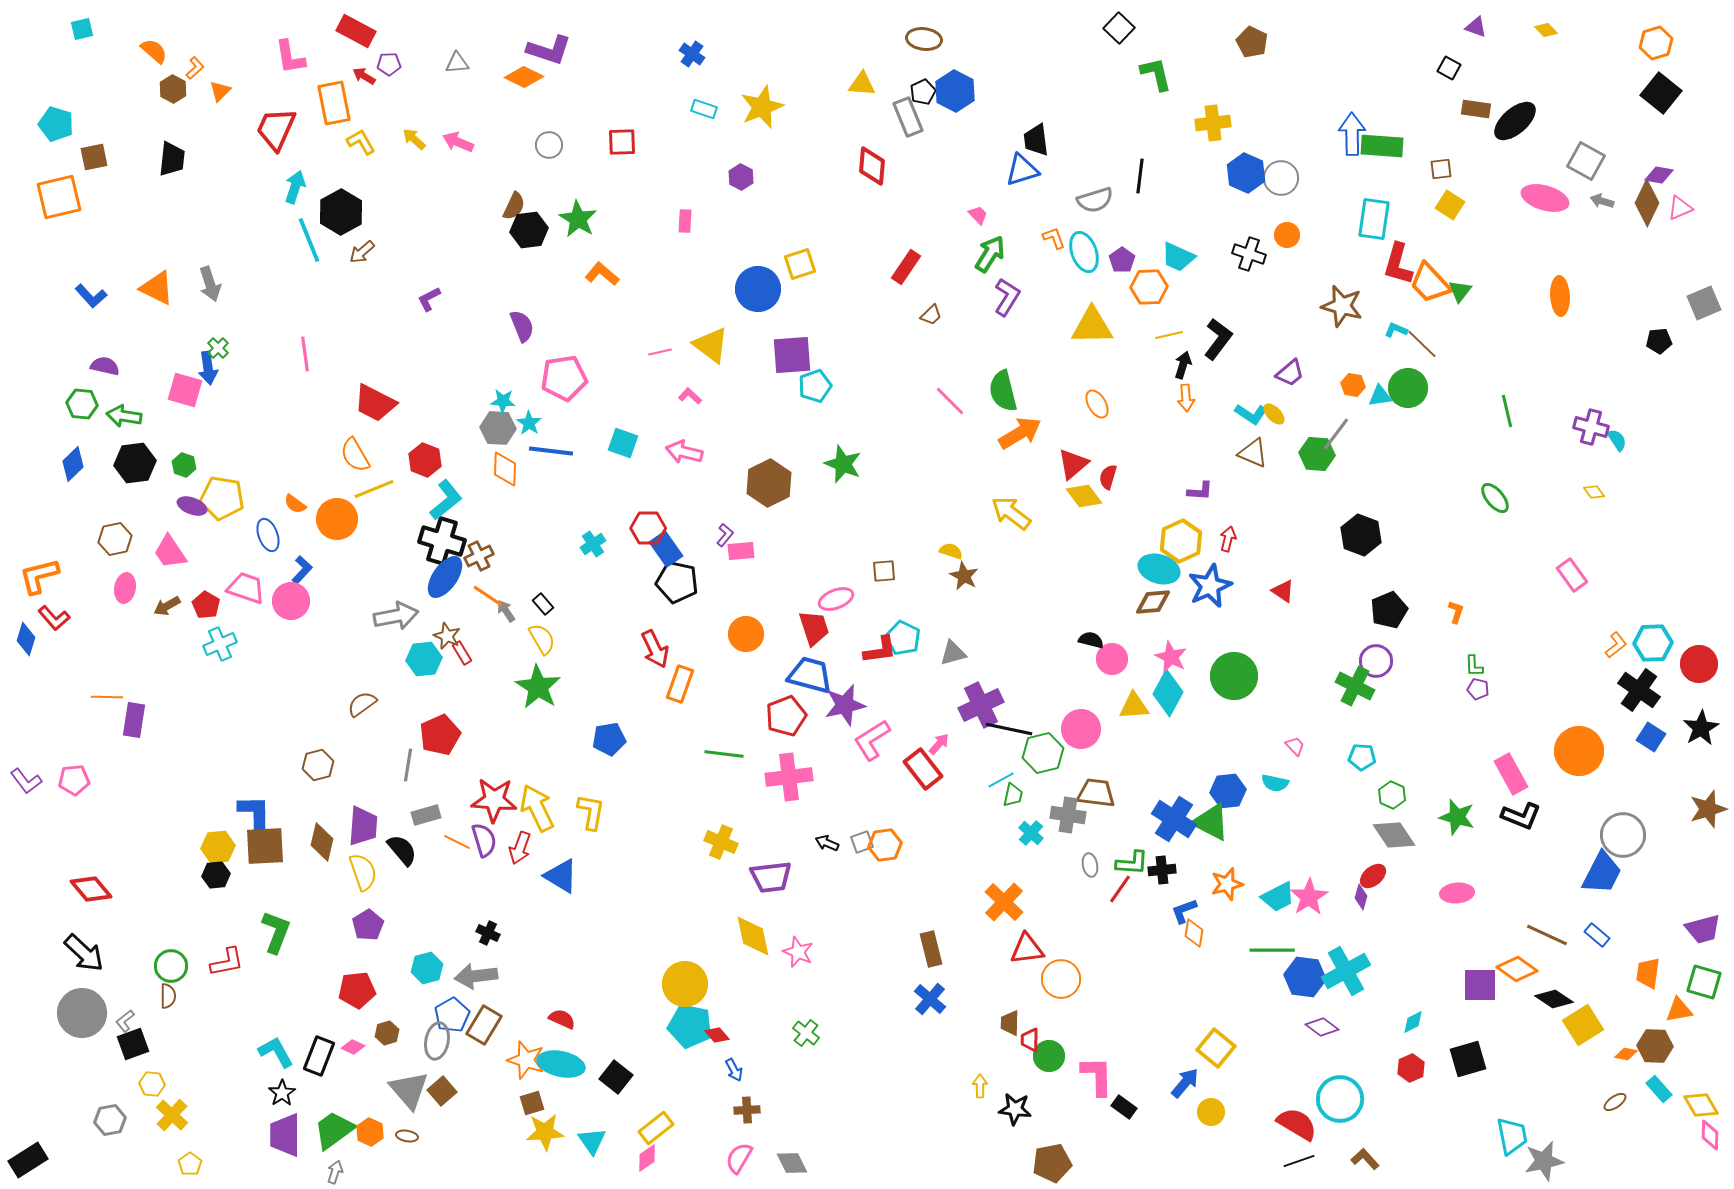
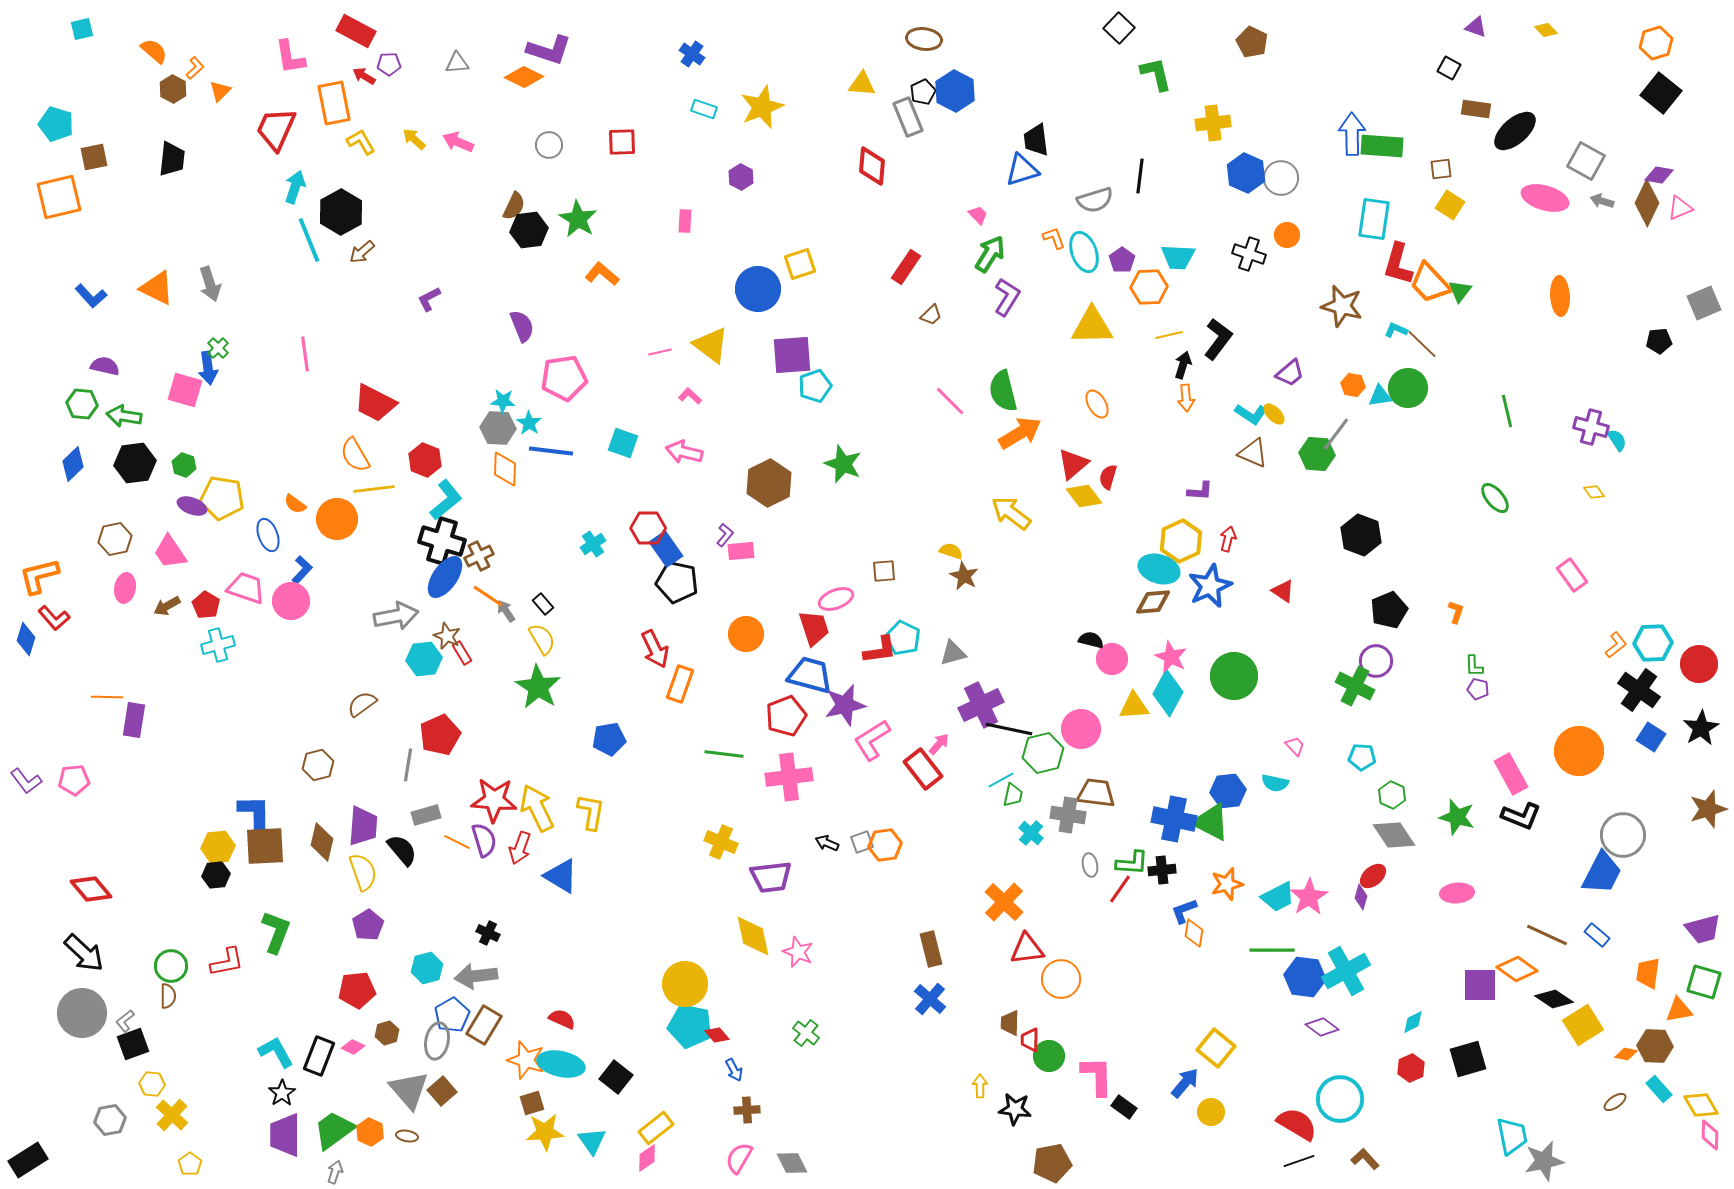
black ellipse at (1515, 121): moved 10 px down
cyan trapezoid at (1178, 257): rotated 21 degrees counterclockwise
yellow line at (374, 489): rotated 15 degrees clockwise
cyan cross at (220, 644): moved 2 px left, 1 px down; rotated 8 degrees clockwise
blue cross at (1174, 819): rotated 21 degrees counterclockwise
